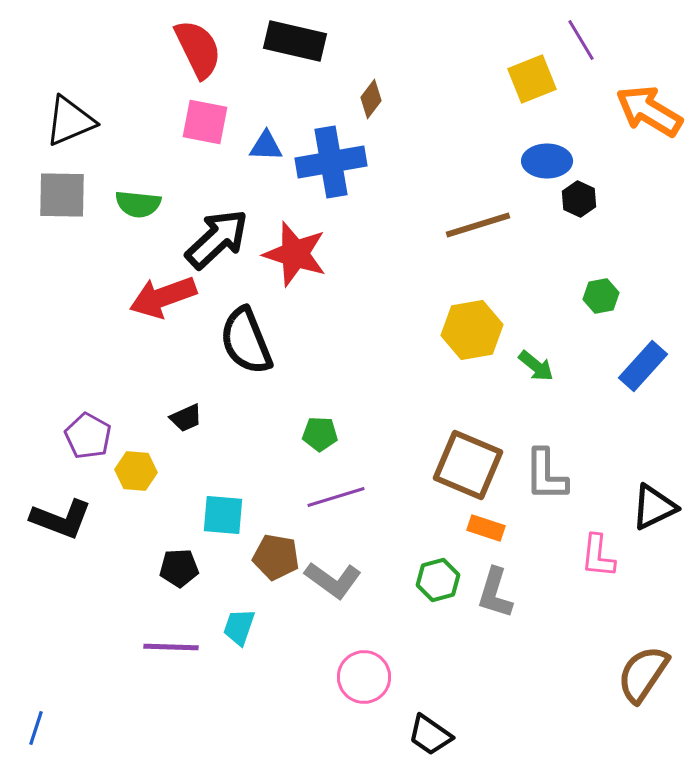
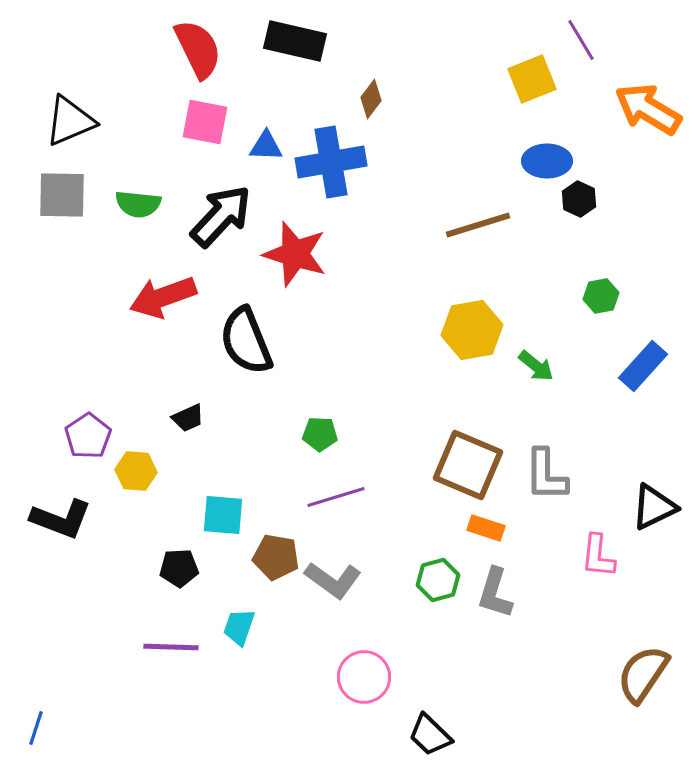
orange arrow at (649, 111): moved 1 px left, 2 px up
black arrow at (217, 239): moved 4 px right, 23 px up; rotated 4 degrees counterclockwise
black trapezoid at (186, 418): moved 2 px right
purple pentagon at (88, 436): rotated 9 degrees clockwise
black trapezoid at (430, 735): rotated 9 degrees clockwise
